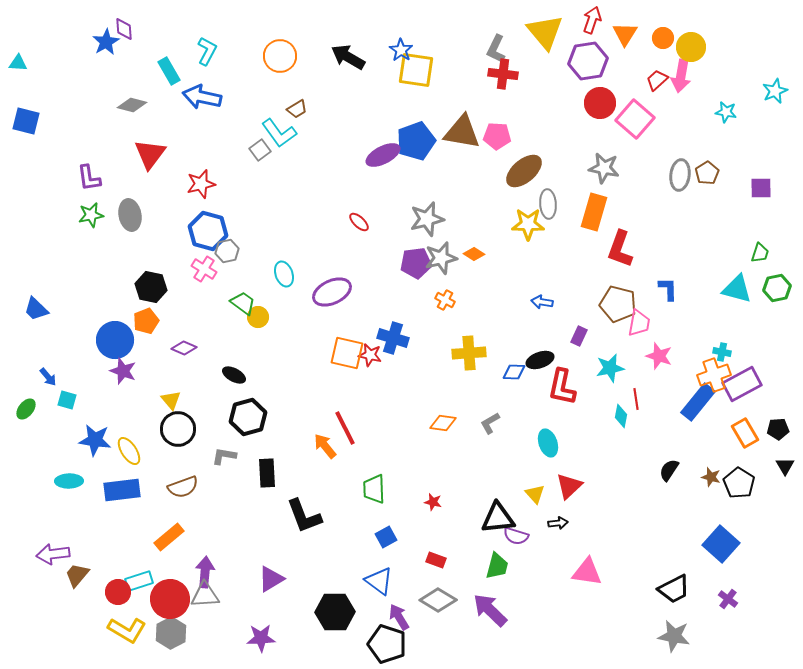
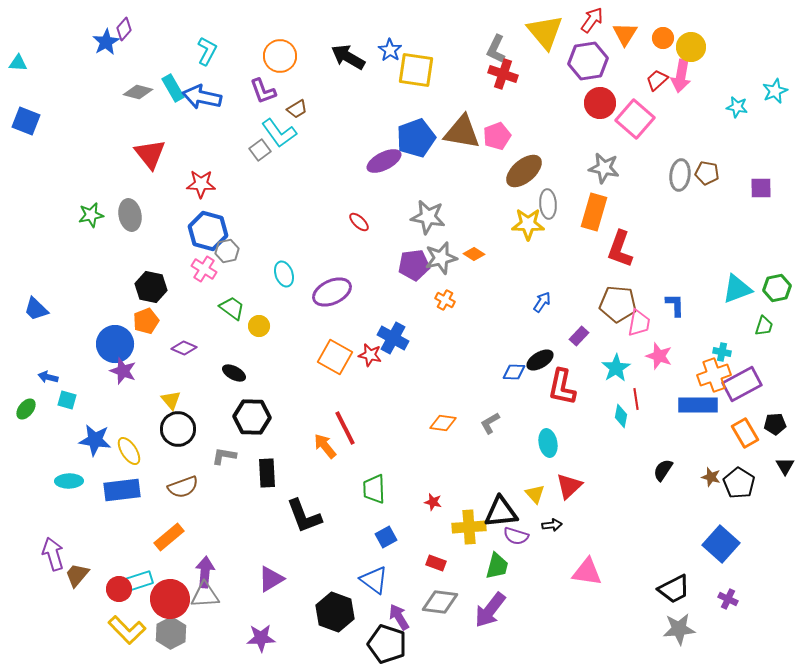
red arrow at (592, 20): rotated 16 degrees clockwise
purple diamond at (124, 29): rotated 45 degrees clockwise
blue star at (401, 50): moved 11 px left
cyan rectangle at (169, 71): moved 4 px right, 17 px down
red cross at (503, 74): rotated 12 degrees clockwise
gray diamond at (132, 105): moved 6 px right, 13 px up
cyan star at (726, 112): moved 11 px right, 5 px up
blue square at (26, 121): rotated 8 degrees clockwise
pink pentagon at (497, 136): rotated 24 degrees counterclockwise
blue pentagon at (416, 141): moved 3 px up
red triangle at (150, 154): rotated 16 degrees counterclockwise
purple ellipse at (383, 155): moved 1 px right, 6 px down
brown pentagon at (707, 173): rotated 30 degrees counterclockwise
purple L-shape at (89, 178): moved 174 px right, 87 px up; rotated 12 degrees counterclockwise
red star at (201, 184): rotated 16 degrees clockwise
gray star at (427, 219): moved 1 px right, 2 px up; rotated 24 degrees clockwise
green trapezoid at (760, 253): moved 4 px right, 73 px down
purple pentagon at (416, 263): moved 2 px left, 2 px down
blue L-shape at (668, 289): moved 7 px right, 16 px down
cyan triangle at (737, 289): rotated 36 degrees counterclockwise
blue arrow at (542, 302): rotated 115 degrees clockwise
green trapezoid at (243, 303): moved 11 px left, 5 px down
brown pentagon at (618, 304): rotated 9 degrees counterclockwise
yellow circle at (258, 317): moved 1 px right, 9 px down
purple rectangle at (579, 336): rotated 18 degrees clockwise
blue cross at (393, 338): rotated 12 degrees clockwise
blue circle at (115, 340): moved 4 px down
orange square at (347, 353): moved 12 px left, 4 px down; rotated 16 degrees clockwise
yellow cross at (469, 353): moved 174 px down
black ellipse at (540, 360): rotated 12 degrees counterclockwise
cyan star at (610, 368): moved 6 px right; rotated 20 degrees counterclockwise
black ellipse at (234, 375): moved 2 px up
blue arrow at (48, 377): rotated 144 degrees clockwise
blue rectangle at (698, 402): moved 3 px down; rotated 51 degrees clockwise
black hexagon at (248, 417): moved 4 px right; rotated 18 degrees clockwise
black pentagon at (778, 429): moved 3 px left, 5 px up
cyan ellipse at (548, 443): rotated 8 degrees clockwise
black semicircle at (669, 470): moved 6 px left
black triangle at (498, 518): moved 3 px right, 6 px up
black arrow at (558, 523): moved 6 px left, 2 px down
purple arrow at (53, 554): rotated 80 degrees clockwise
red rectangle at (436, 560): moved 3 px down
blue triangle at (379, 581): moved 5 px left, 1 px up
red circle at (118, 592): moved 1 px right, 3 px up
purple cross at (728, 599): rotated 12 degrees counterclockwise
gray diamond at (438, 600): moved 2 px right, 2 px down; rotated 24 degrees counterclockwise
purple arrow at (490, 610): rotated 96 degrees counterclockwise
black hexagon at (335, 612): rotated 21 degrees clockwise
yellow L-shape at (127, 630): rotated 15 degrees clockwise
gray star at (674, 636): moved 5 px right, 7 px up; rotated 16 degrees counterclockwise
